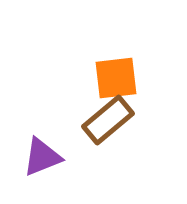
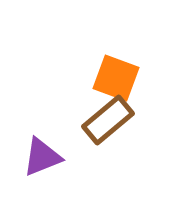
orange square: rotated 27 degrees clockwise
